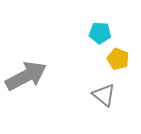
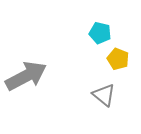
cyan pentagon: rotated 10 degrees clockwise
